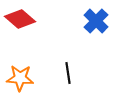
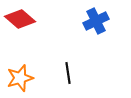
blue cross: rotated 20 degrees clockwise
orange star: rotated 20 degrees counterclockwise
